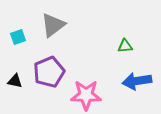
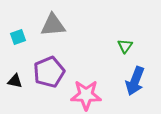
gray triangle: rotated 32 degrees clockwise
green triangle: rotated 49 degrees counterclockwise
blue arrow: moved 2 px left; rotated 60 degrees counterclockwise
